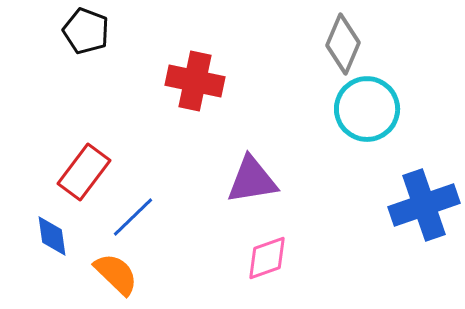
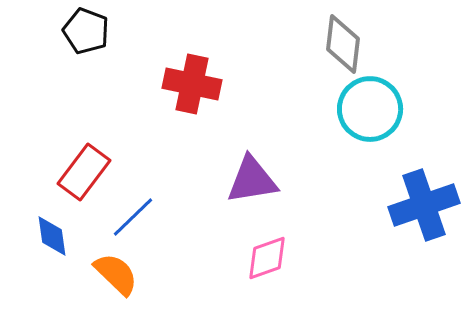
gray diamond: rotated 16 degrees counterclockwise
red cross: moved 3 px left, 3 px down
cyan circle: moved 3 px right
